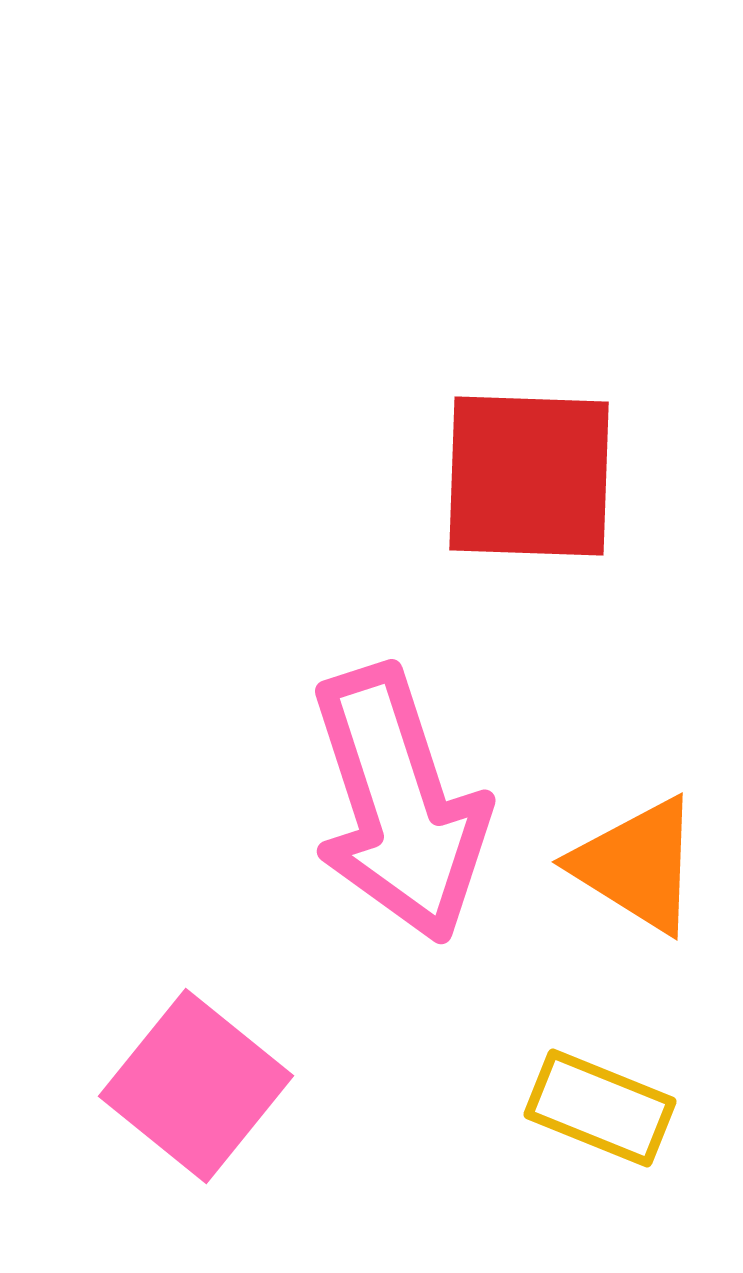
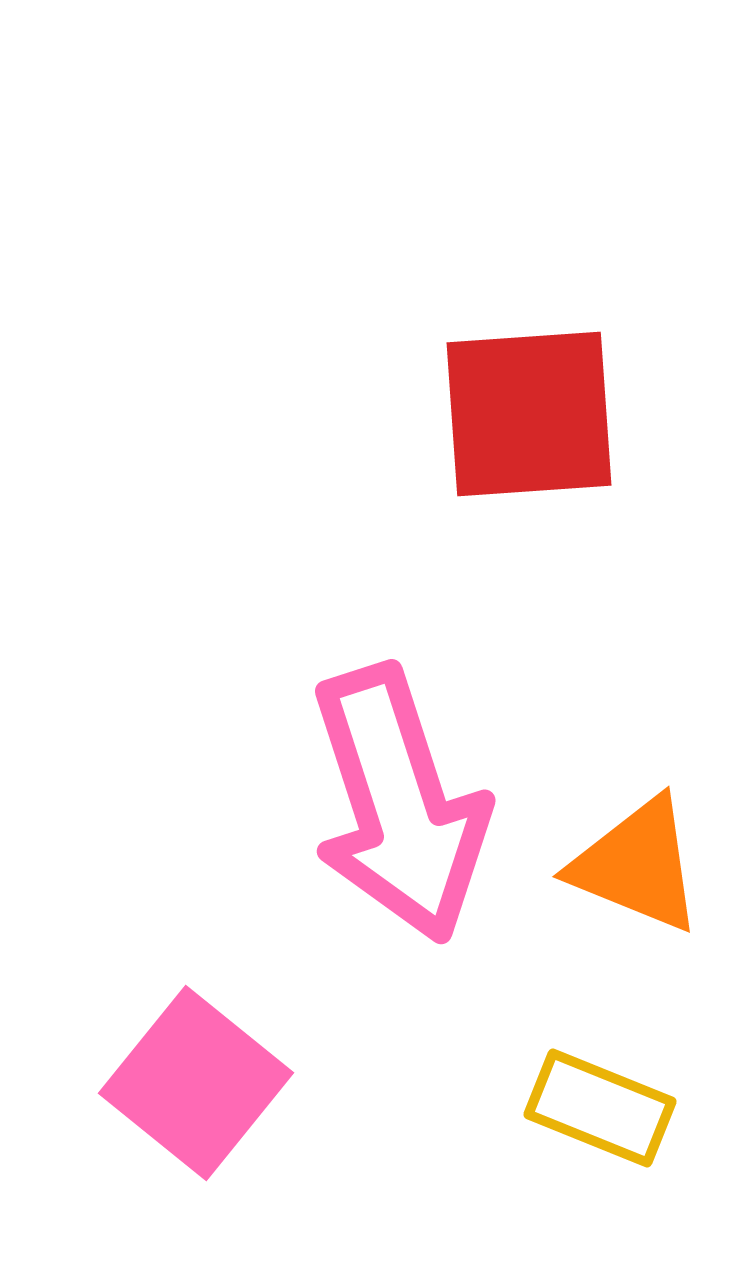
red square: moved 62 px up; rotated 6 degrees counterclockwise
orange triangle: rotated 10 degrees counterclockwise
pink square: moved 3 px up
